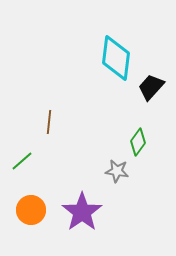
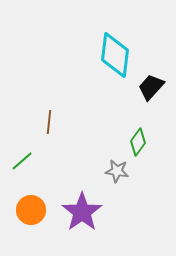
cyan diamond: moved 1 px left, 3 px up
